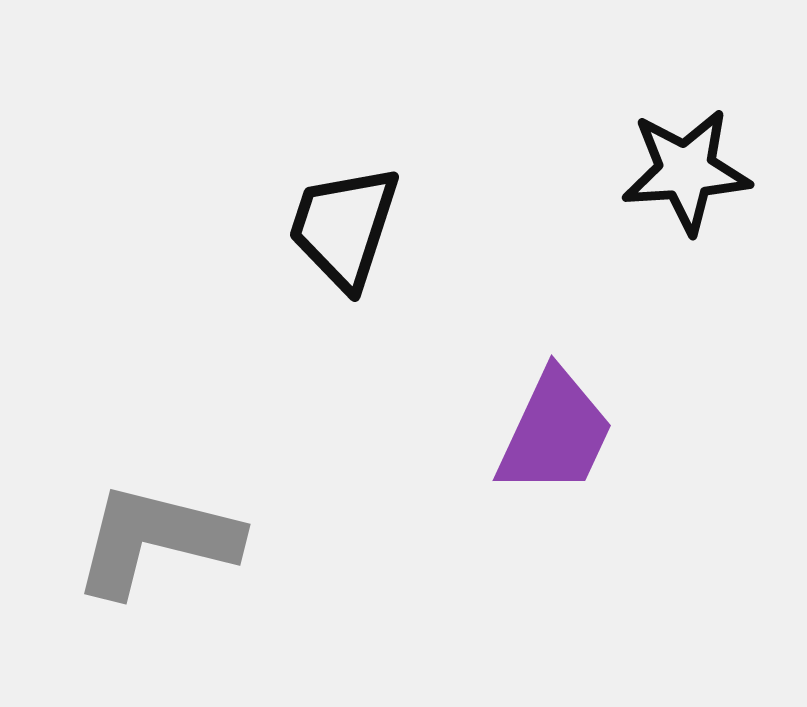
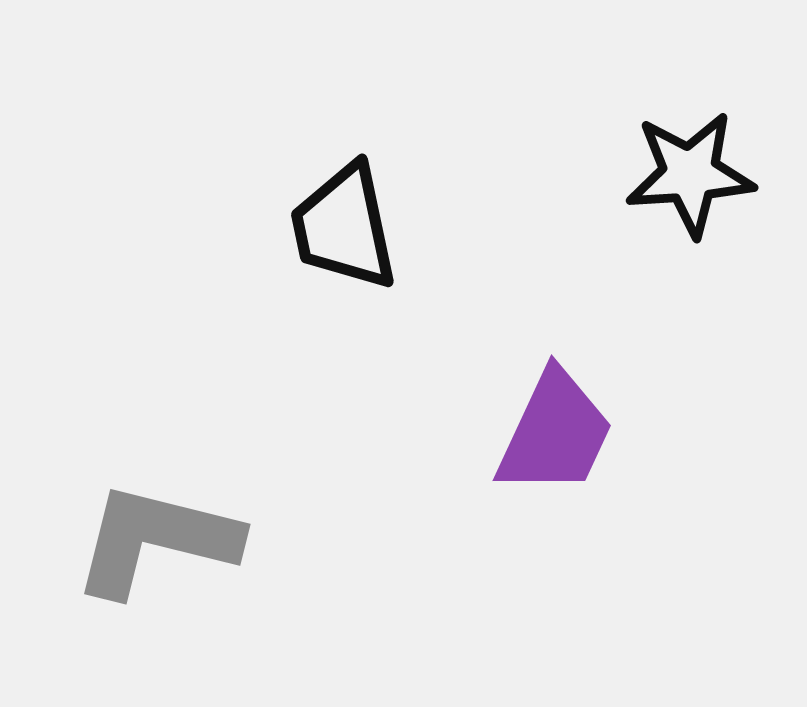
black star: moved 4 px right, 3 px down
black trapezoid: rotated 30 degrees counterclockwise
